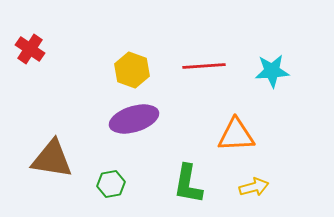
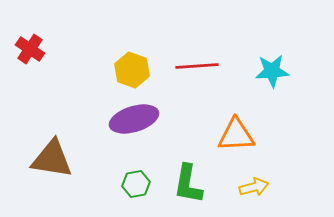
red line: moved 7 px left
green hexagon: moved 25 px right
